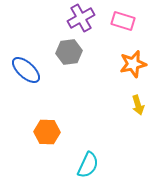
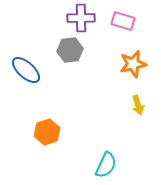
purple cross: rotated 28 degrees clockwise
gray hexagon: moved 1 px right, 2 px up
orange hexagon: rotated 20 degrees counterclockwise
cyan semicircle: moved 18 px right
